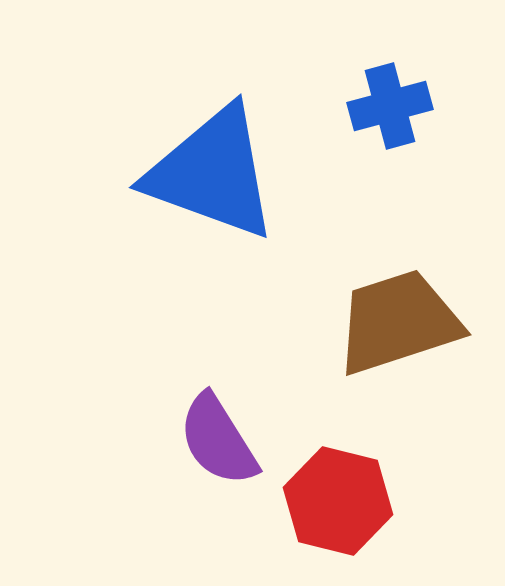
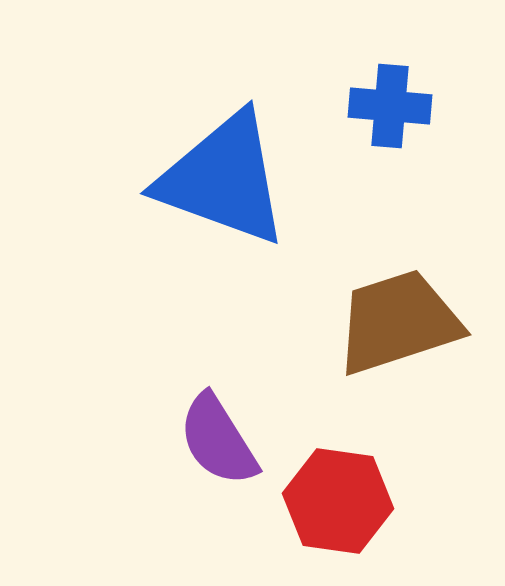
blue cross: rotated 20 degrees clockwise
blue triangle: moved 11 px right, 6 px down
red hexagon: rotated 6 degrees counterclockwise
